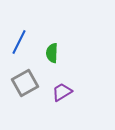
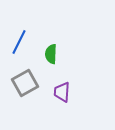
green semicircle: moved 1 px left, 1 px down
purple trapezoid: rotated 55 degrees counterclockwise
